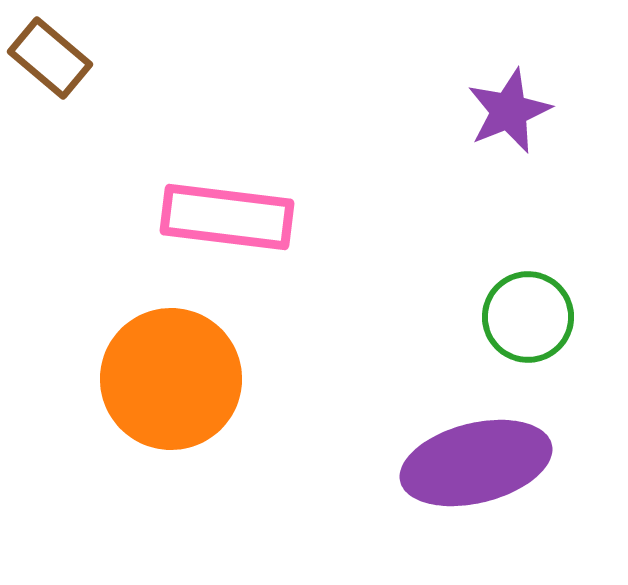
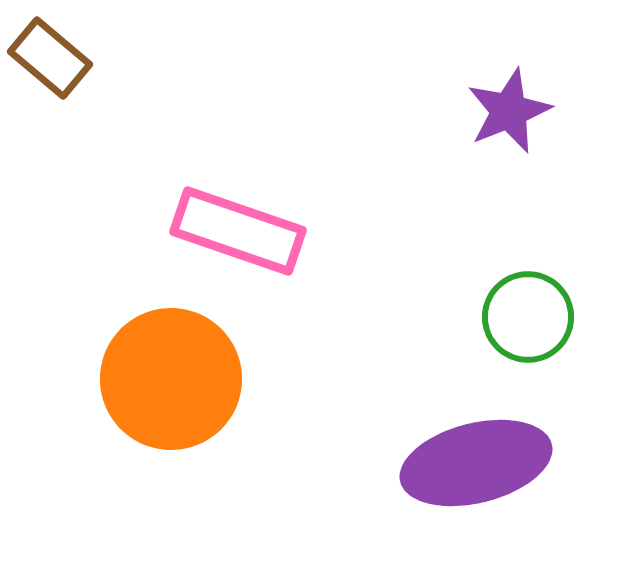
pink rectangle: moved 11 px right, 14 px down; rotated 12 degrees clockwise
